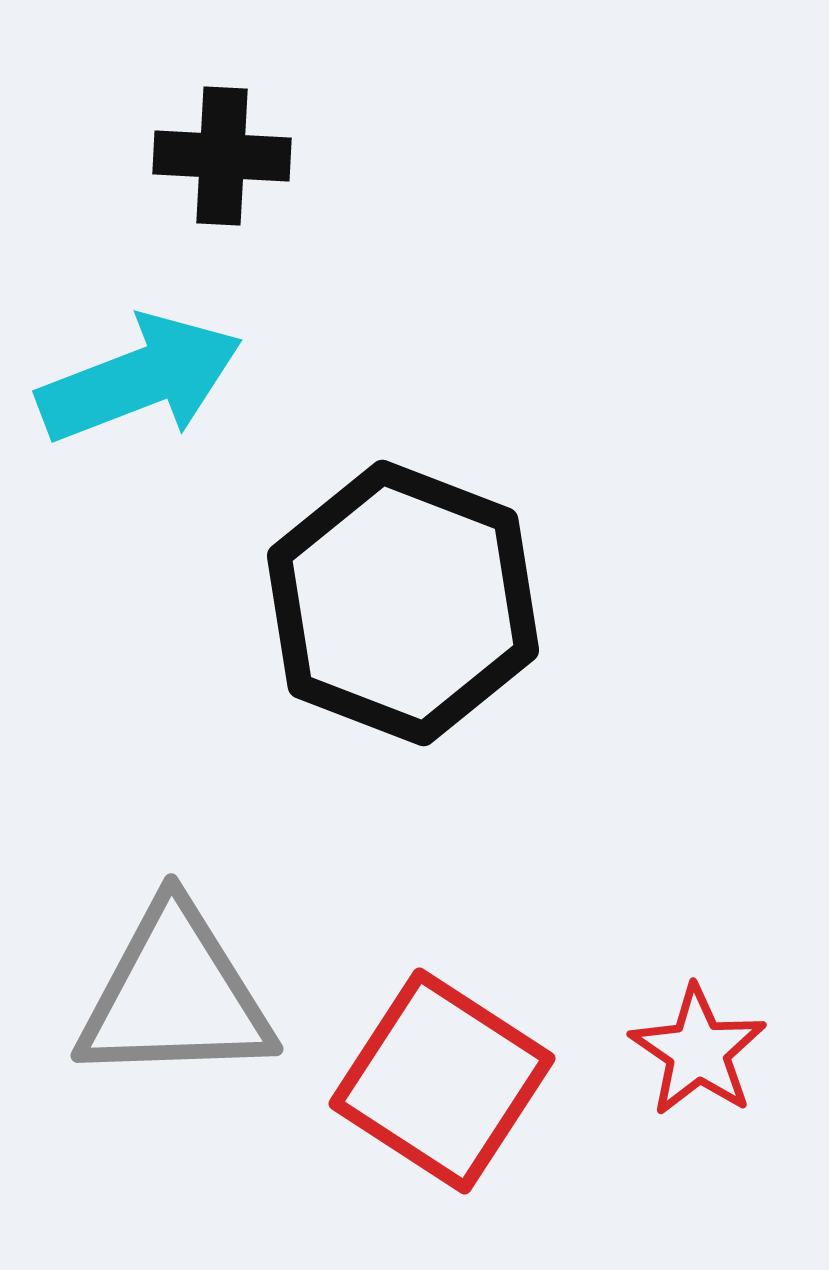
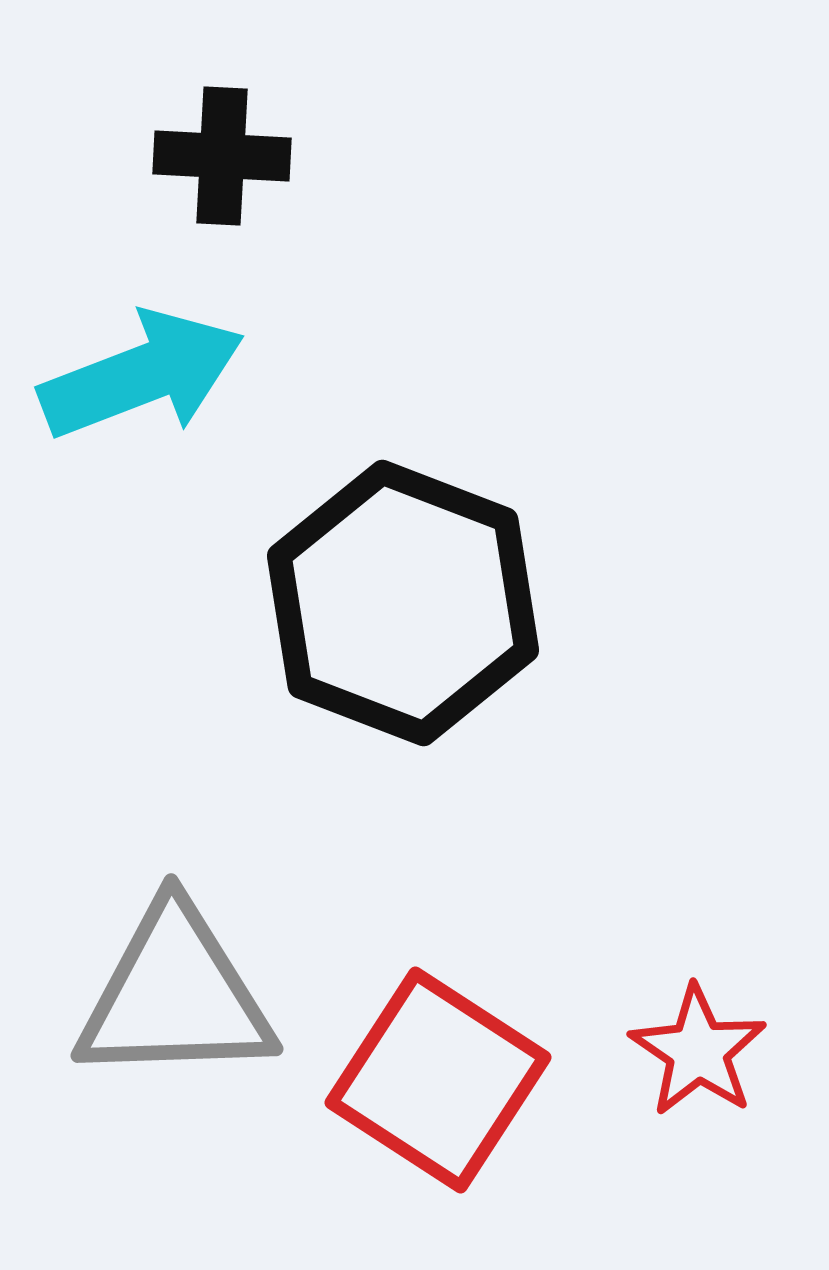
cyan arrow: moved 2 px right, 4 px up
red square: moved 4 px left, 1 px up
